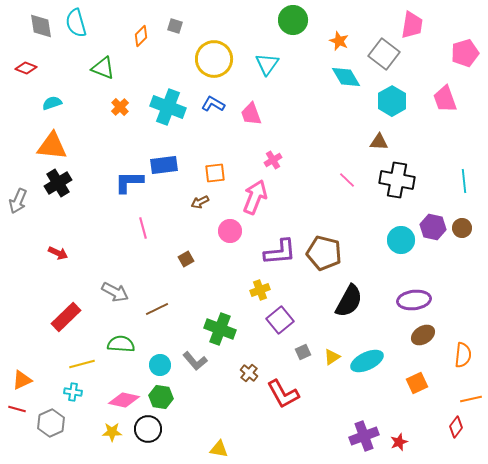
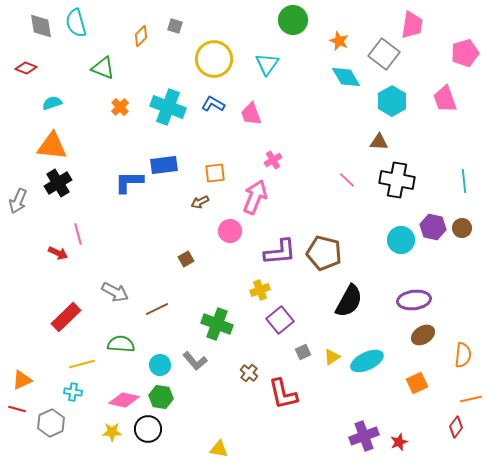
pink line at (143, 228): moved 65 px left, 6 px down
green cross at (220, 329): moved 3 px left, 5 px up
red L-shape at (283, 394): rotated 16 degrees clockwise
